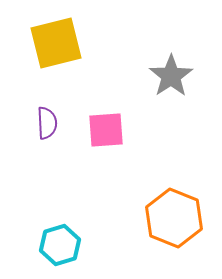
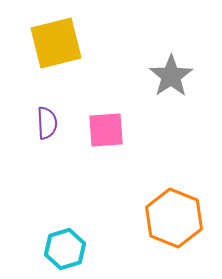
cyan hexagon: moved 5 px right, 4 px down
